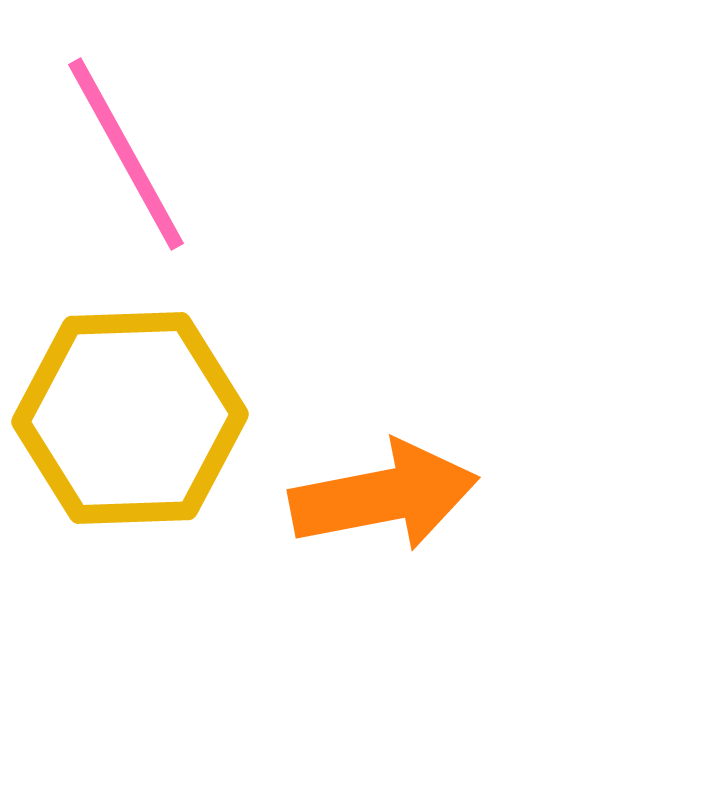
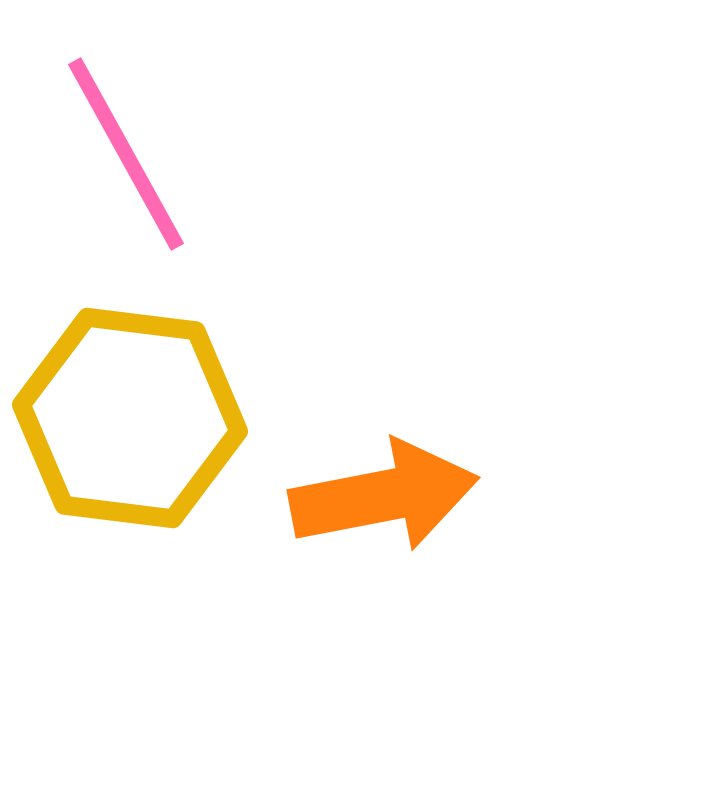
yellow hexagon: rotated 9 degrees clockwise
